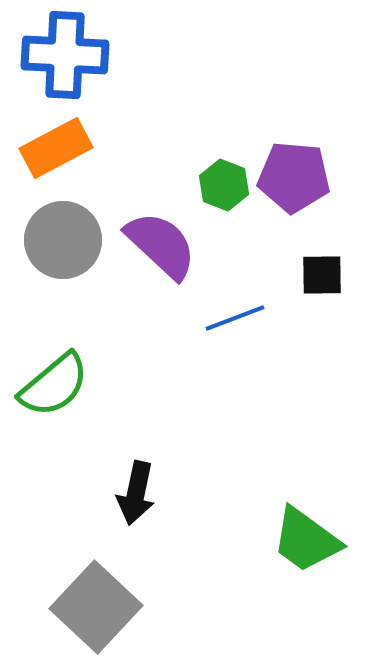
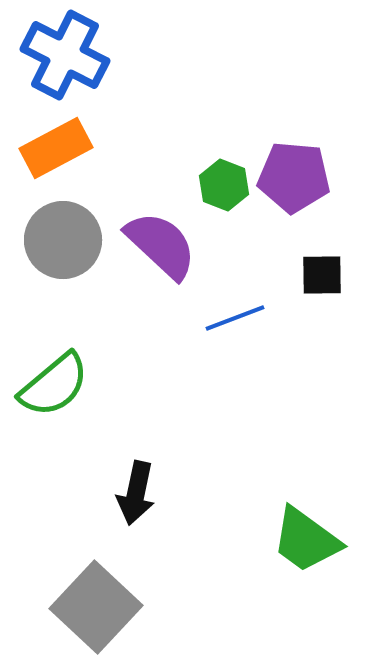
blue cross: rotated 24 degrees clockwise
